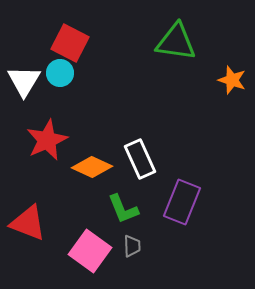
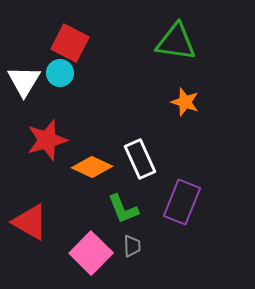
orange star: moved 47 px left, 22 px down
red star: rotated 9 degrees clockwise
red triangle: moved 2 px right, 1 px up; rotated 9 degrees clockwise
pink square: moved 1 px right, 2 px down; rotated 9 degrees clockwise
